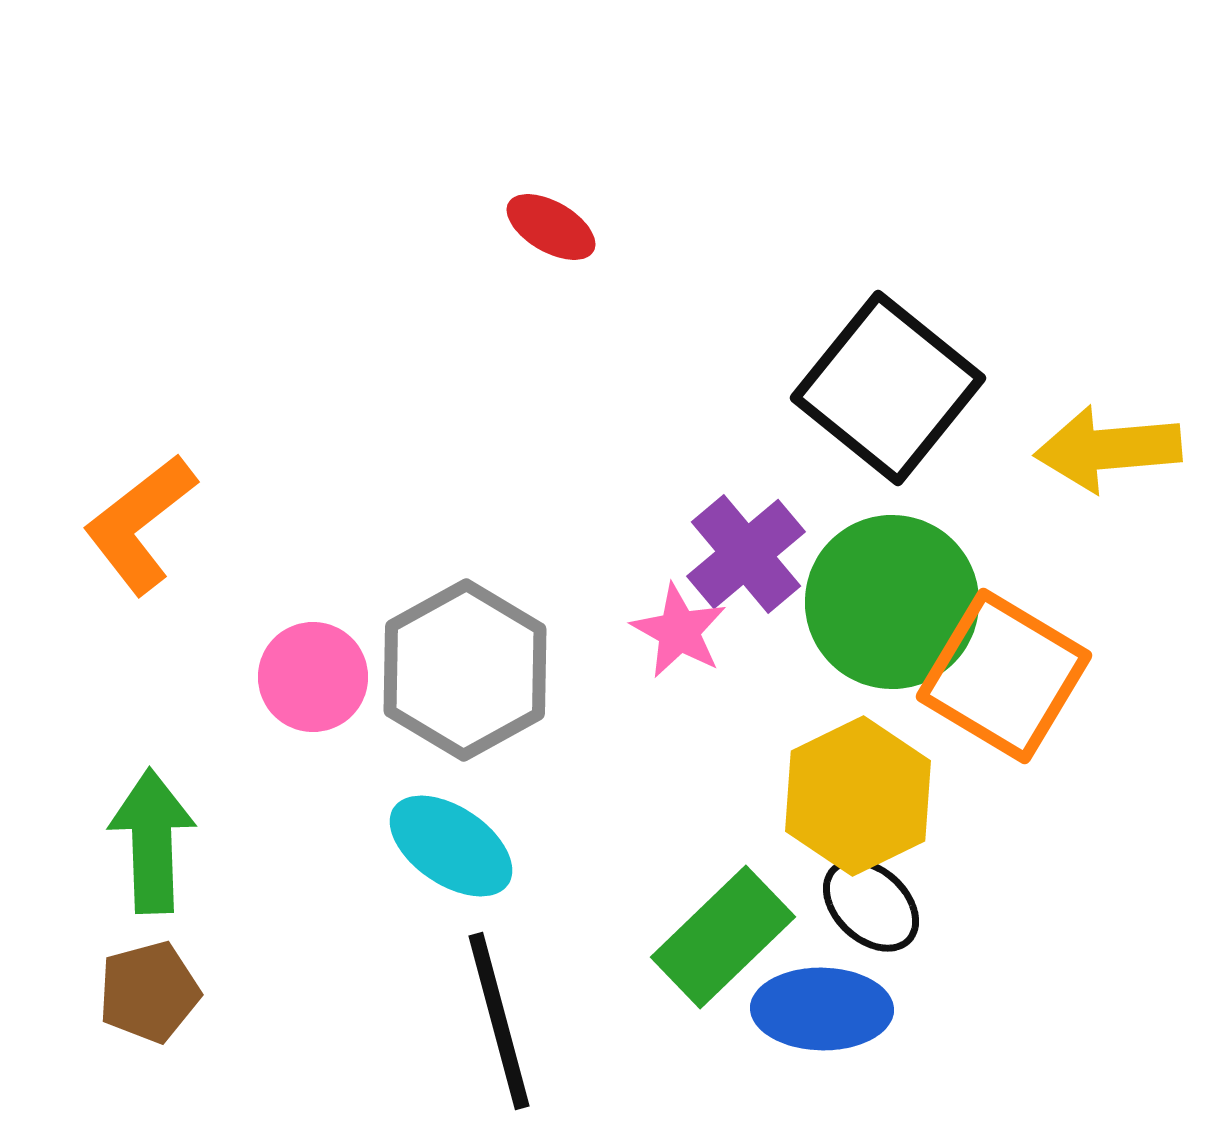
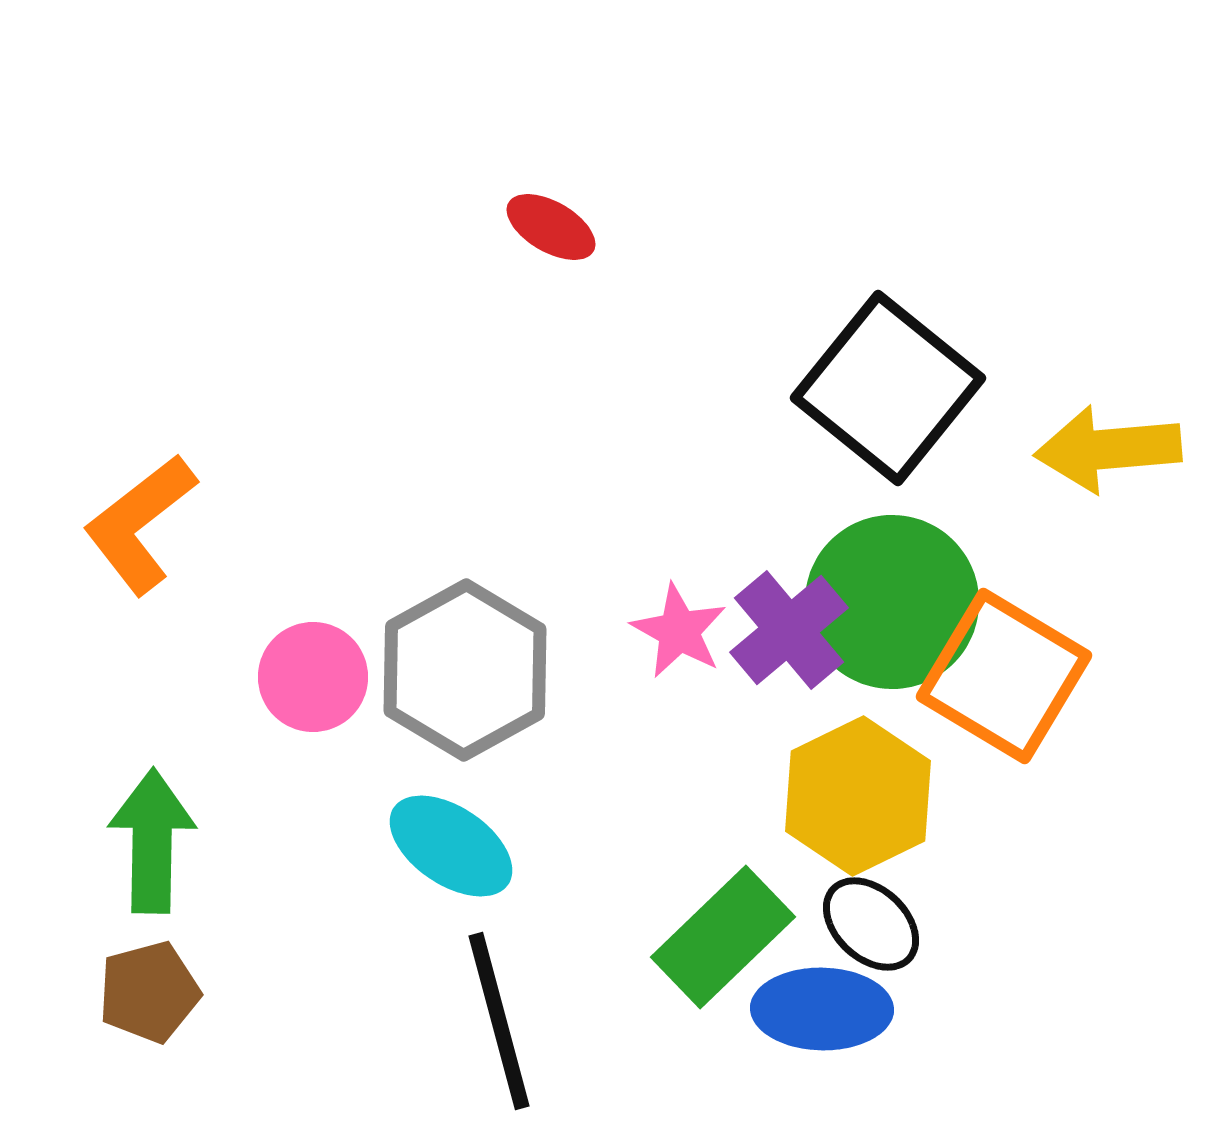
purple cross: moved 43 px right, 76 px down
green arrow: rotated 3 degrees clockwise
black ellipse: moved 19 px down
